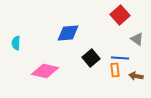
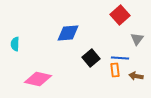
gray triangle: rotated 32 degrees clockwise
cyan semicircle: moved 1 px left, 1 px down
pink diamond: moved 7 px left, 8 px down
